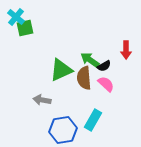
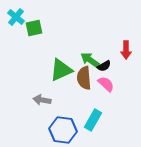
green square: moved 9 px right
blue hexagon: rotated 16 degrees clockwise
